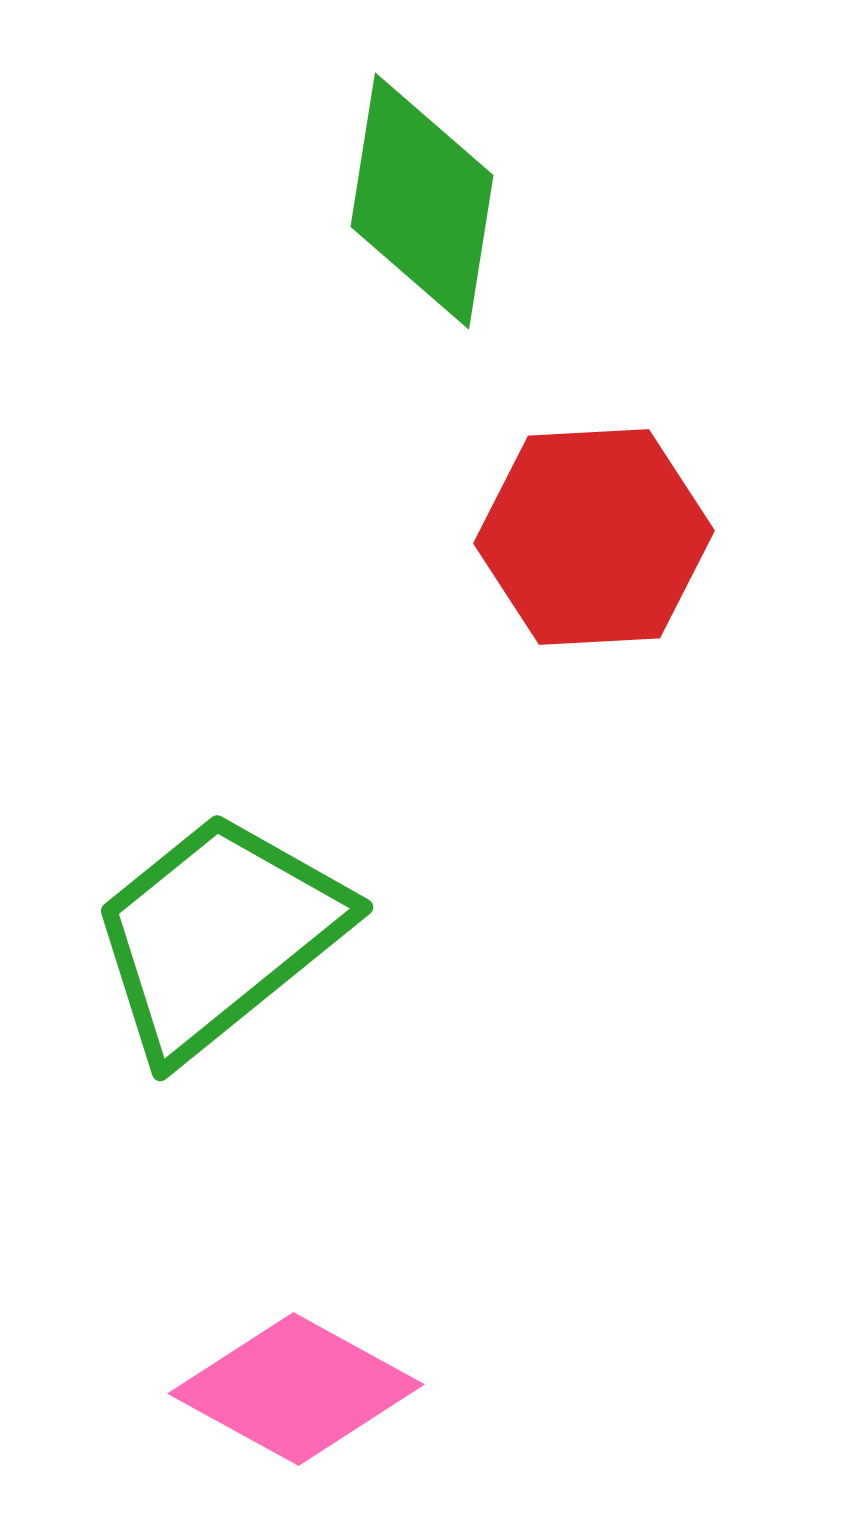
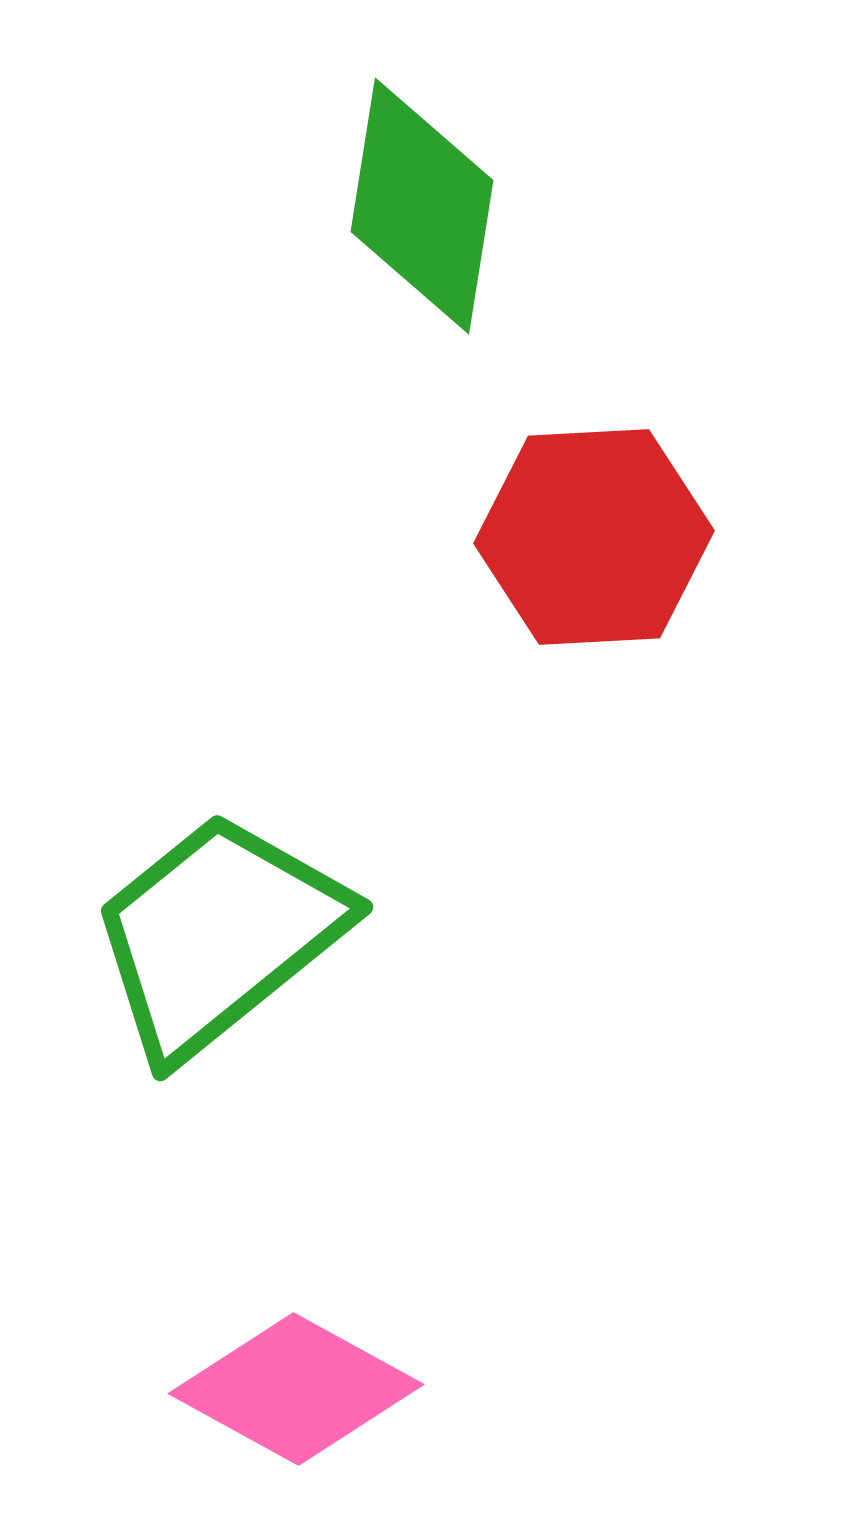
green diamond: moved 5 px down
